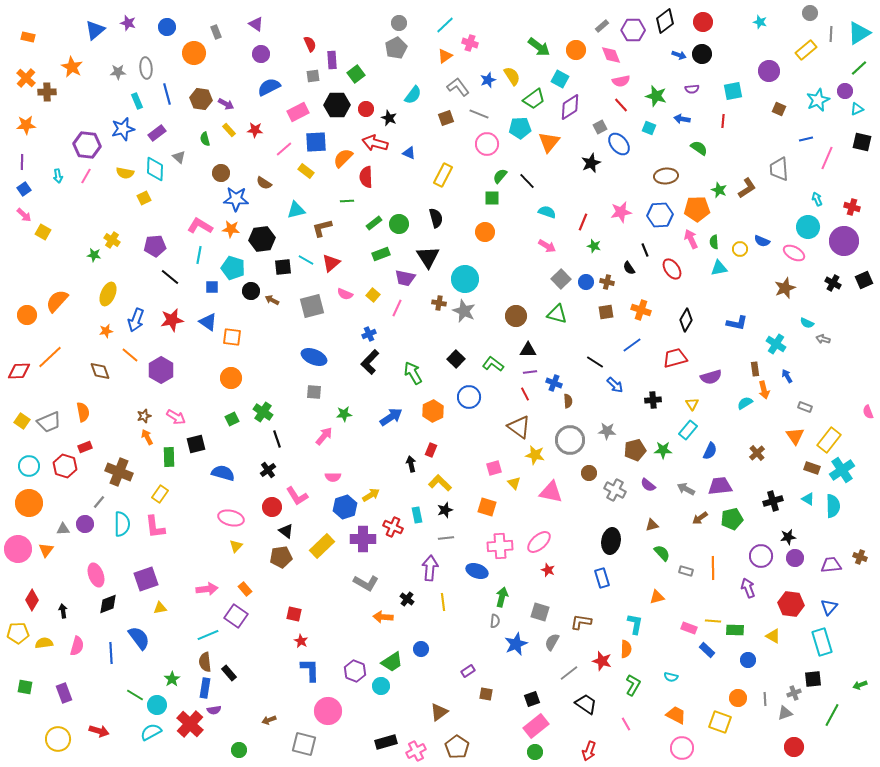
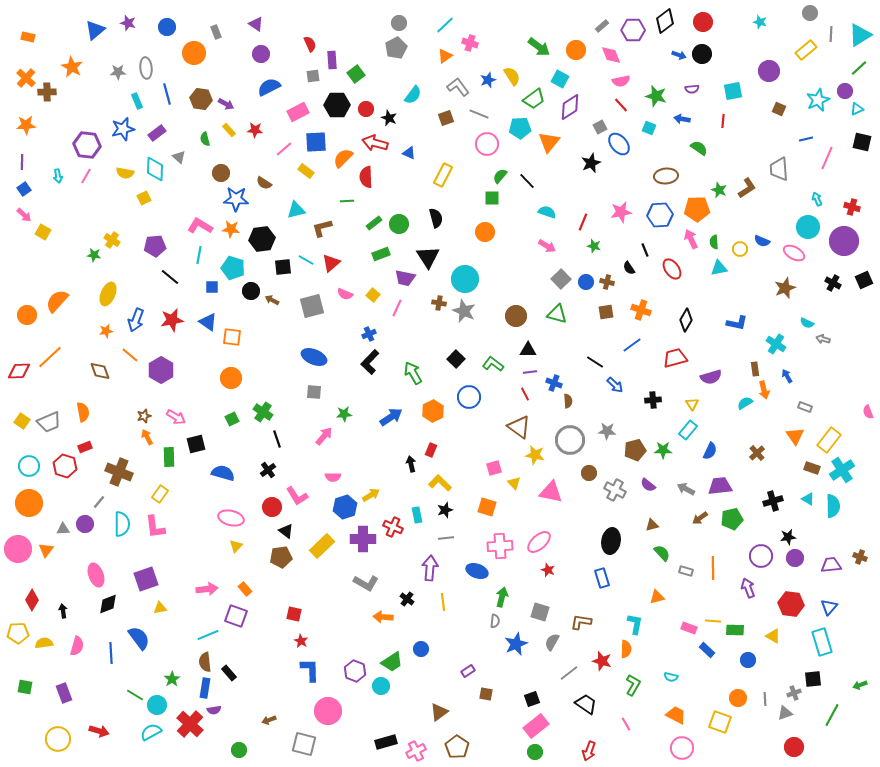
cyan triangle at (859, 33): moved 1 px right, 2 px down
purple square at (236, 616): rotated 15 degrees counterclockwise
